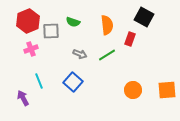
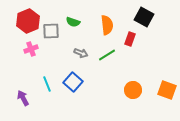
gray arrow: moved 1 px right, 1 px up
cyan line: moved 8 px right, 3 px down
orange square: rotated 24 degrees clockwise
